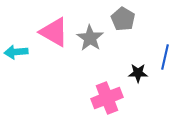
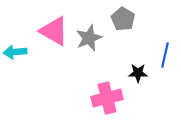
pink triangle: moved 1 px up
gray star: moved 1 px left; rotated 16 degrees clockwise
cyan arrow: moved 1 px left
blue line: moved 2 px up
pink cross: rotated 8 degrees clockwise
